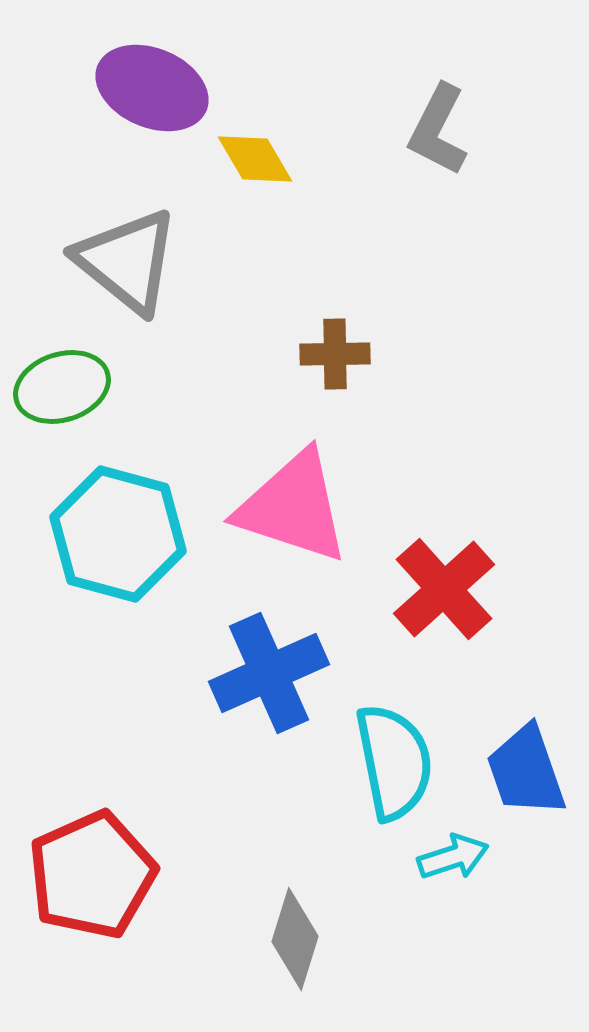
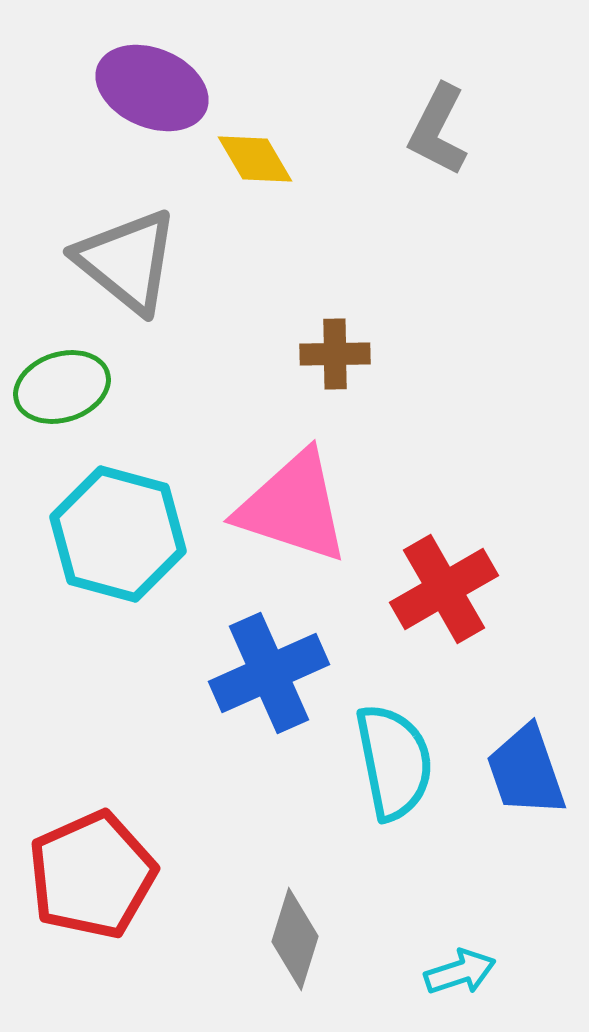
red cross: rotated 12 degrees clockwise
cyan arrow: moved 7 px right, 115 px down
